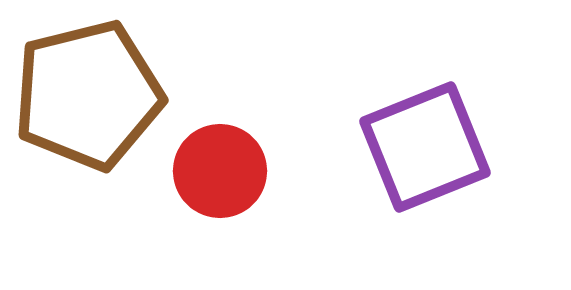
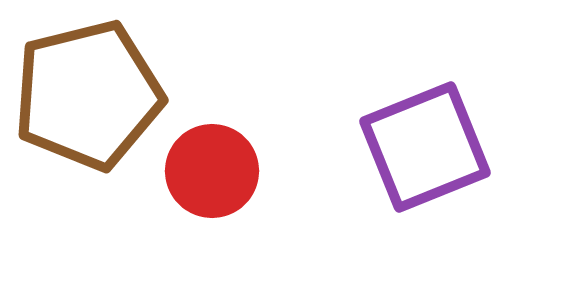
red circle: moved 8 px left
